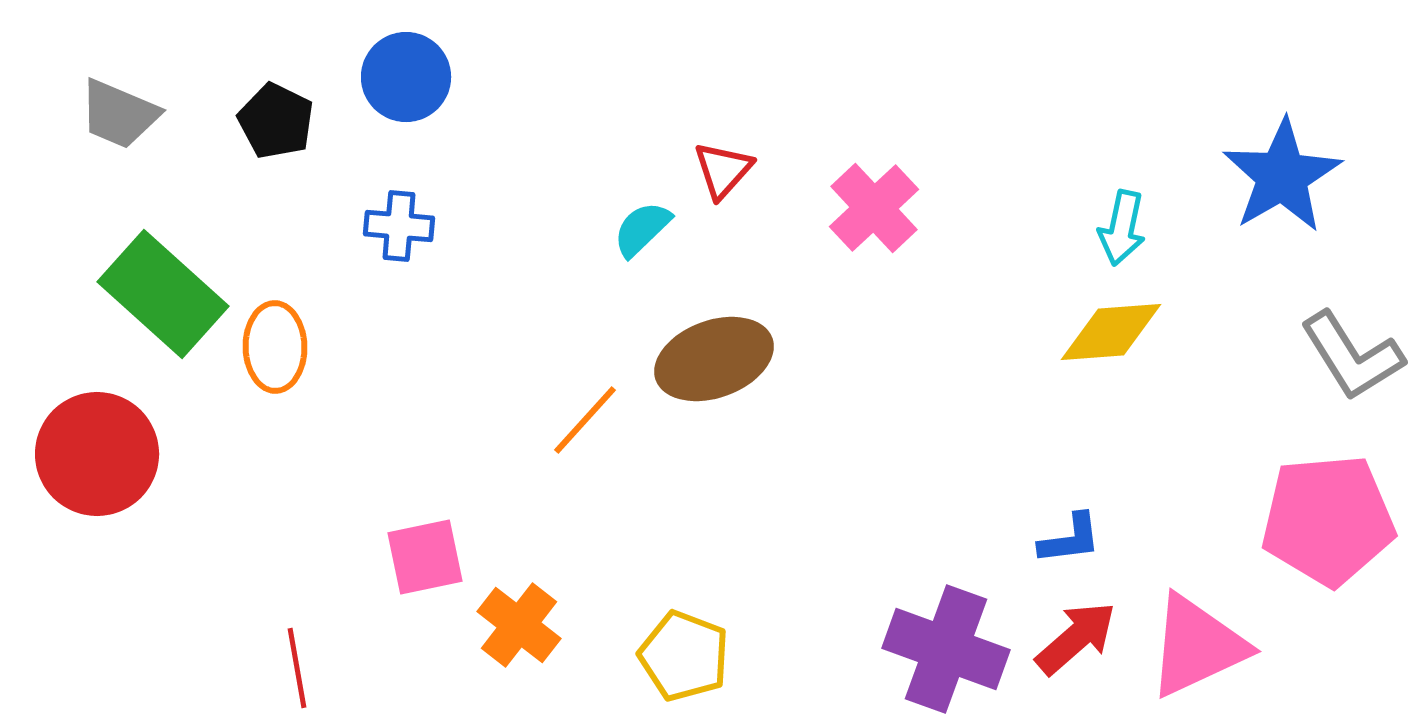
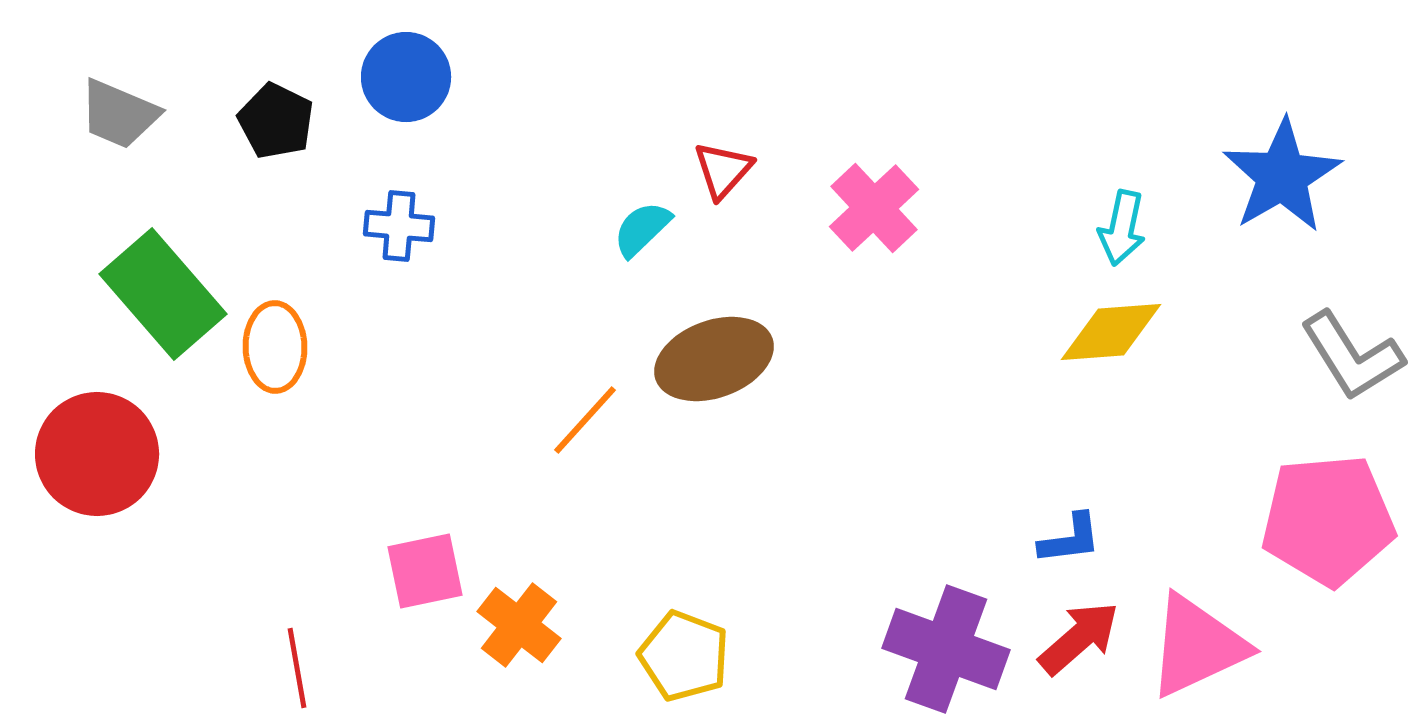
green rectangle: rotated 7 degrees clockwise
pink square: moved 14 px down
red arrow: moved 3 px right
